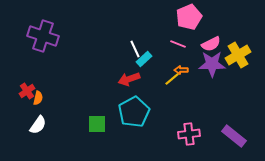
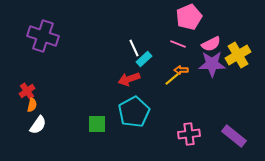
white line: moved 1 px left, 1 px up
orange semicircle: moved 6 px left, 7 px down
